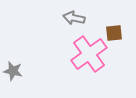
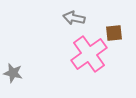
gray star: moved 2 px down
